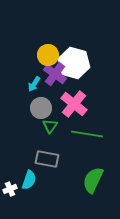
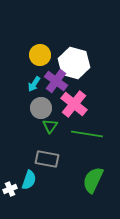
yellow circle: moved 8 px left
purple cross: moved 1 px right, 7 px down
